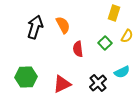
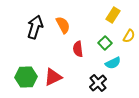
yellow rectangle: moved 1 px left, 2 px down; rotated 14 degrees clockwise
yellow semicircle: moved 2 px right
cyan semicircle: moved 9 px left, 9 px up
red triangle: moved 9 px left, 7 px up
